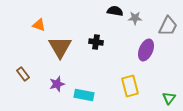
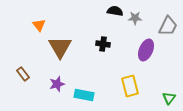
orange triangle: rotated 32 degrees clockwise
black cross: moved 7 px right, 2 px down
